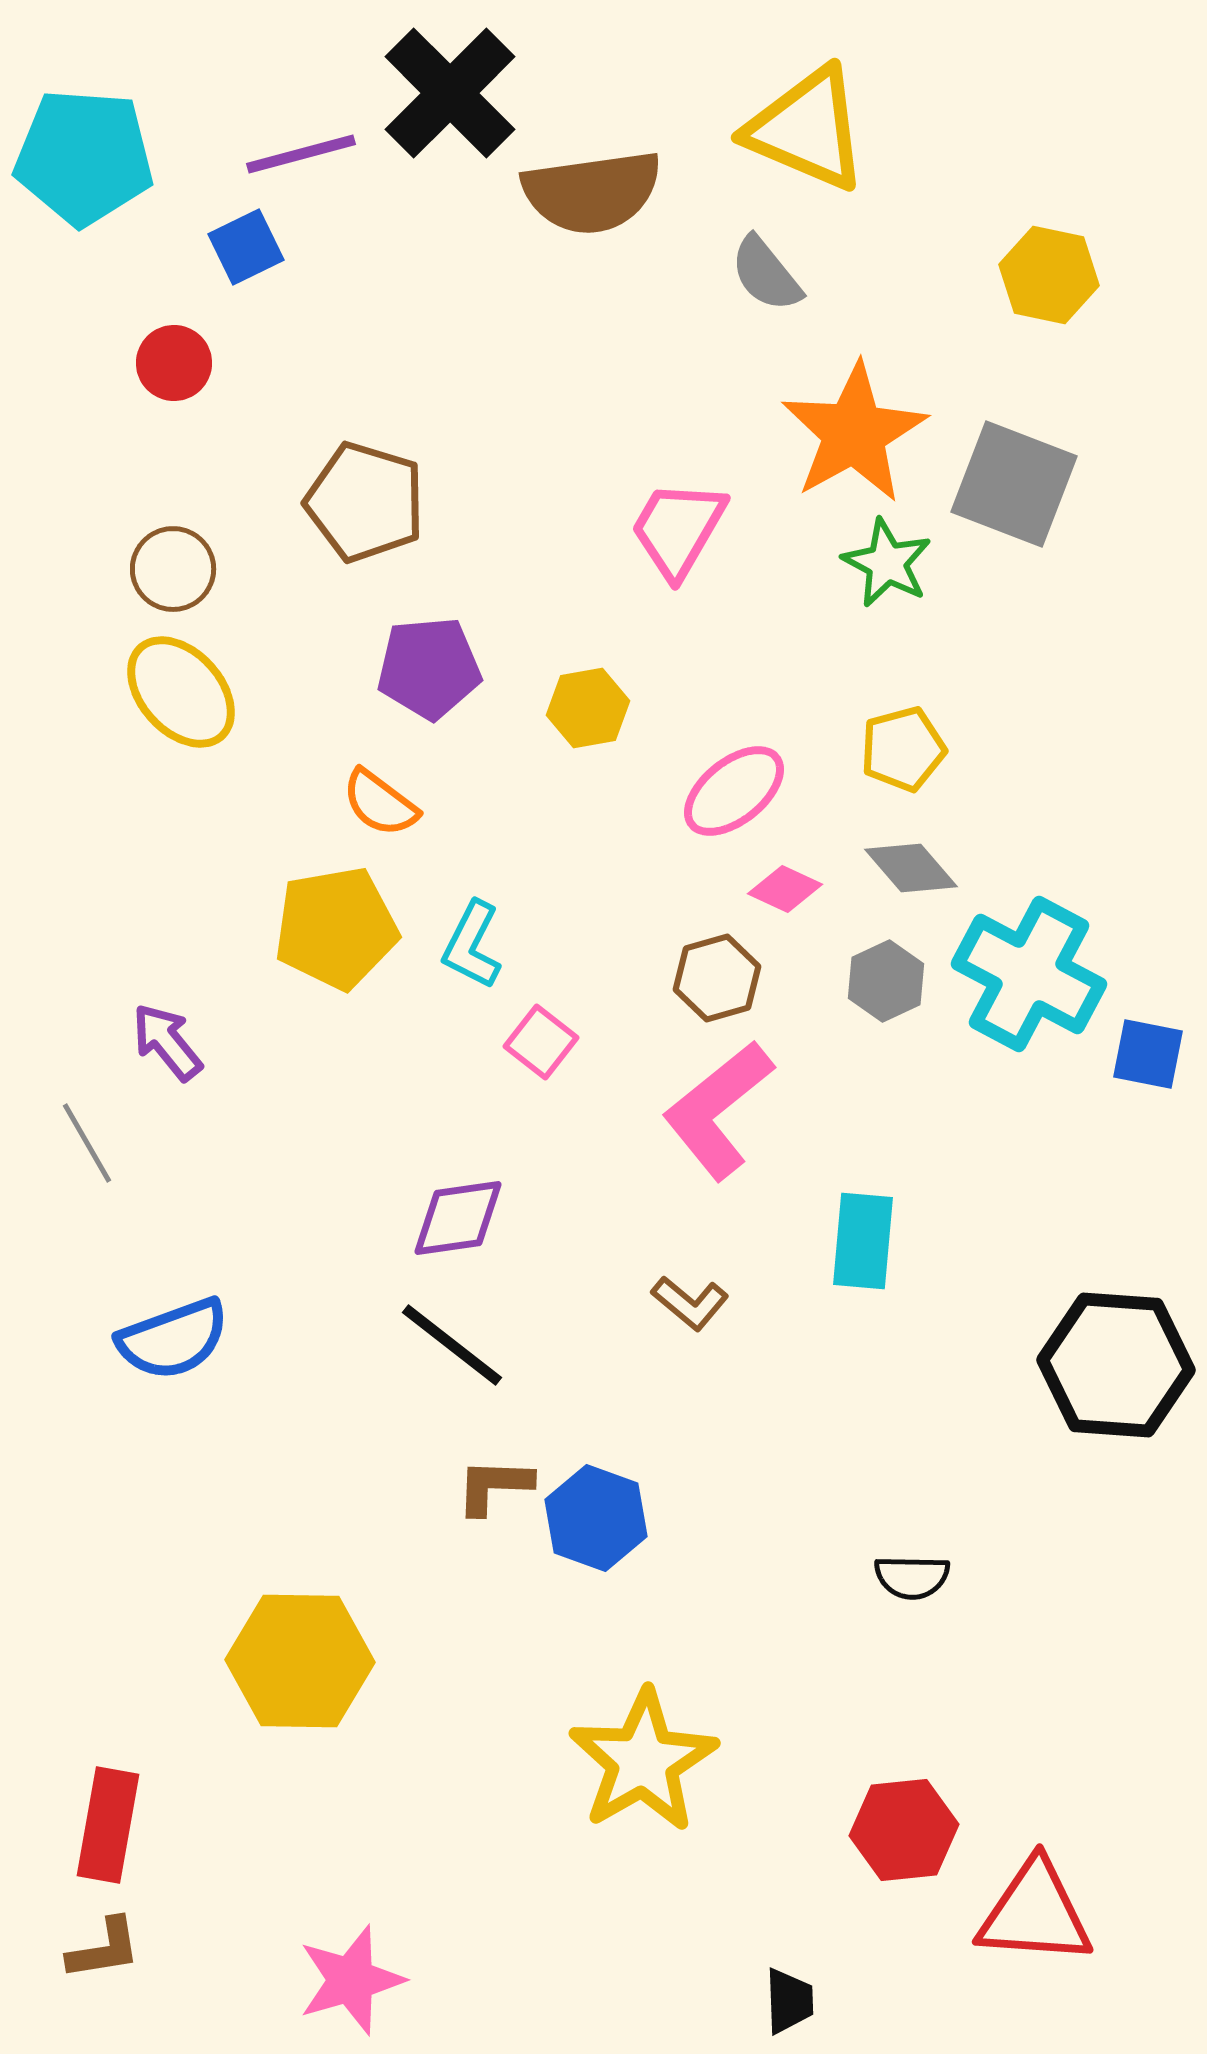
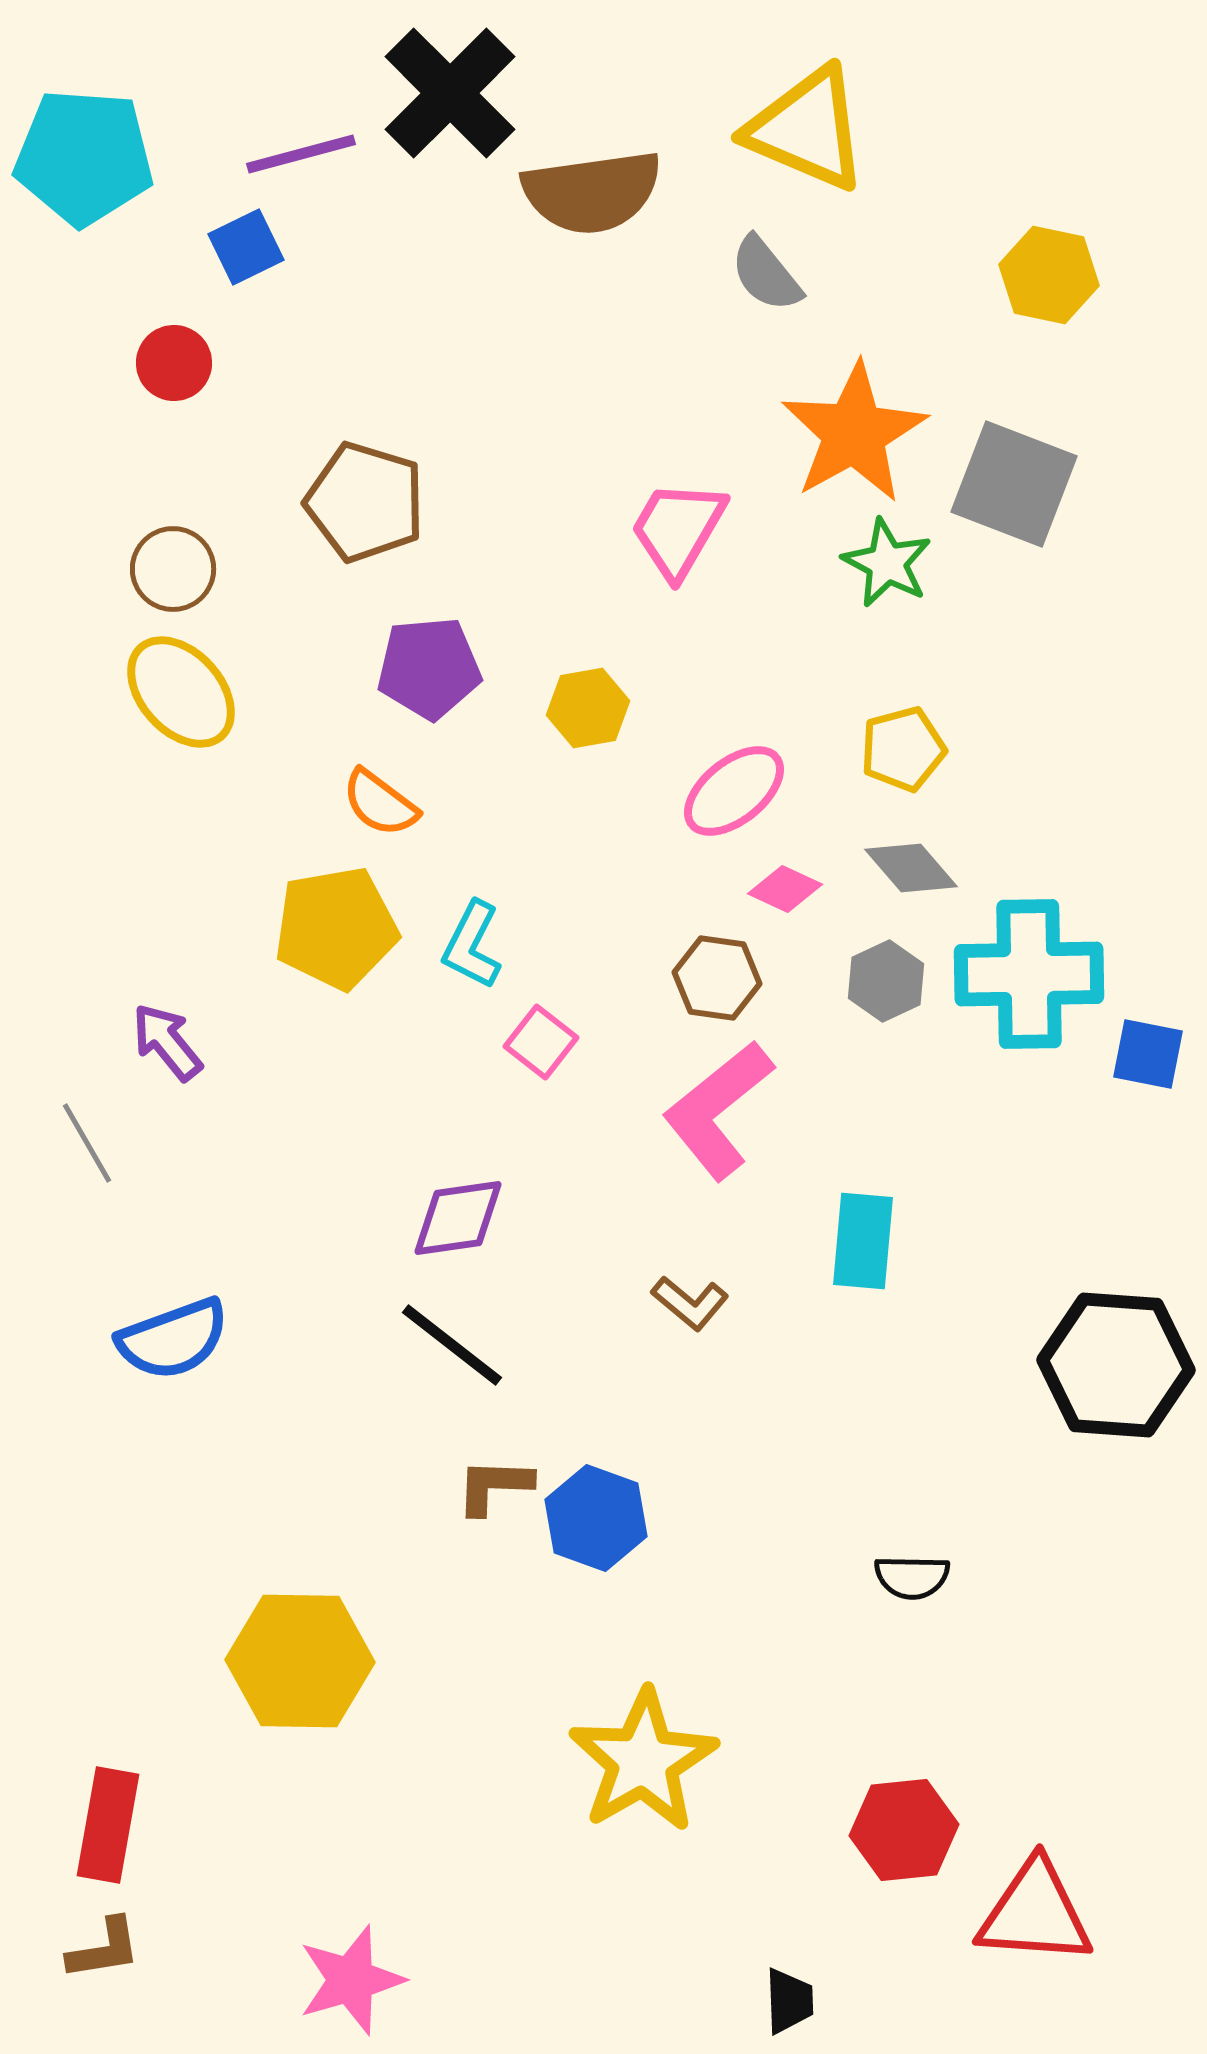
cyan cross at (1029, 974): rotated 29 degrees counterclockwise
brown hexagon at (717, 978): rotated 24 degrees clockwise
